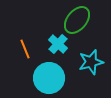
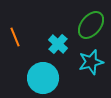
green ellipse: moved 14 px right, 5 px down
orange line: moved 10 px left, 12 px up
cyan circle: moved 6 px left
